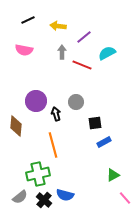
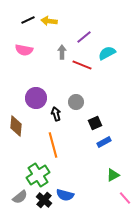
yellow arrow: moved 9 px left, 5 px up
purple circle: moved 3 px up
black square: rotated 16 degrees counterclockwise
green cross: moved 1 px down; rotated 20 degrees counterclockwise
